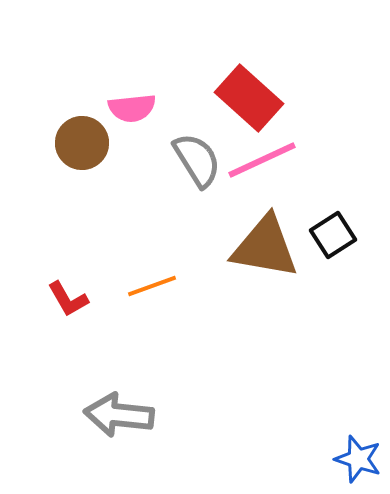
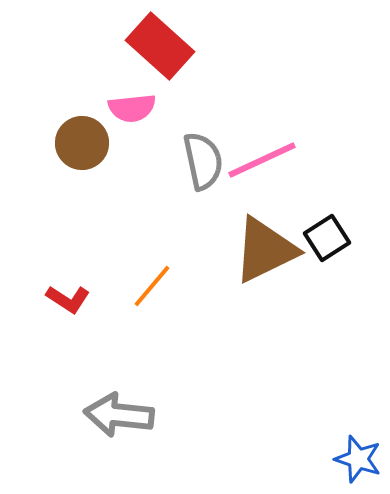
red rectangle: moved 89 px left, 52 px up
gray semicircle: moved 6 px right, 1 px down; rotated 20 degrees clockwise
black square: moved 6 px left, 3 px down
brown triangle: moved 3 px down; rotated 36 degrees counterclockwise
orange line: rotated 30 degrees counterclockwise
red L-shape: rotated 27 degrees counterclockwise
